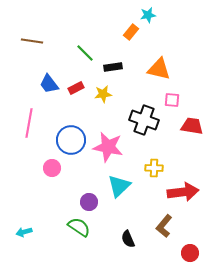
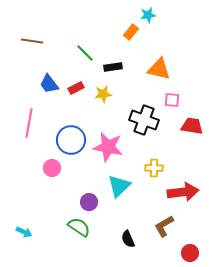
brown L-shape: rotated 20 degrees clockwise
cyan arrow: rotated 140 degrees counterclockwise
